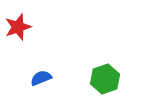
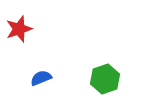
red star: moved 1 px right, 2 px down
